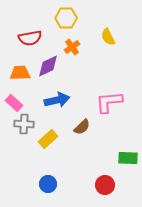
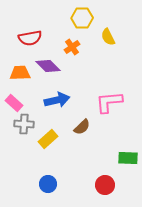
yellow hexagon: moved 16 px right
purple diamond: rotated 70 degrees clockwise
